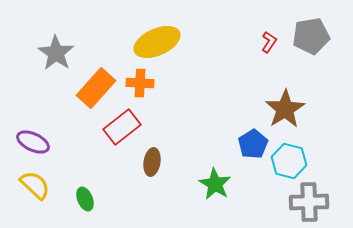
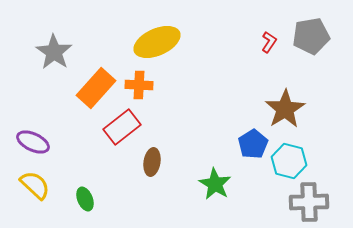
gray star: moved 2 px left, 1 px up
orange cross: moved 1 px left, 2 px down
